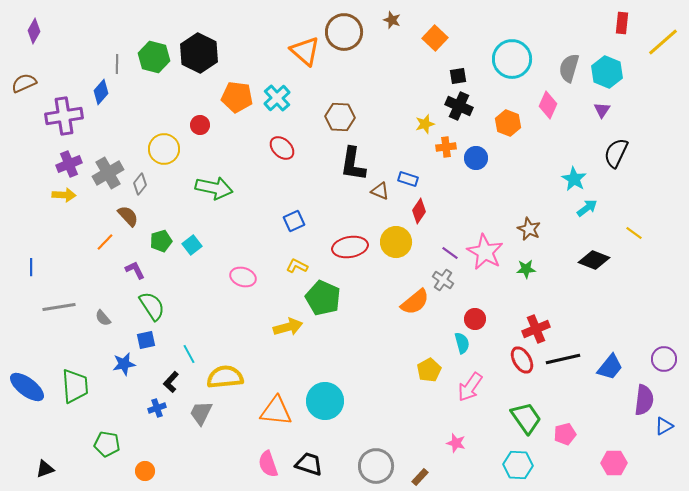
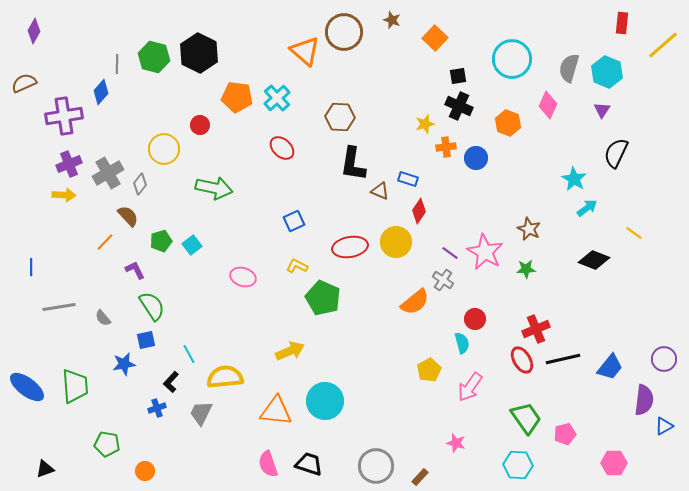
yellow line at (663, 42): moved 3 px down
yellow arrow at (288, 327): moved 2 px right, 24 px down; rotated 8 degrees counterclockwise
